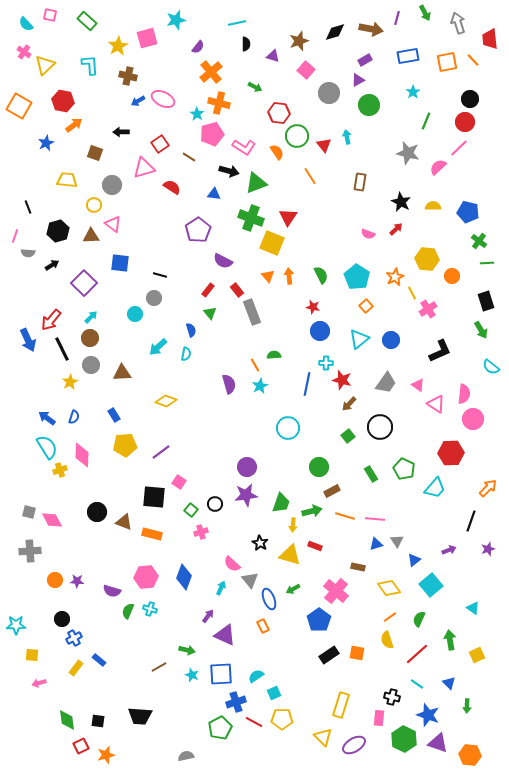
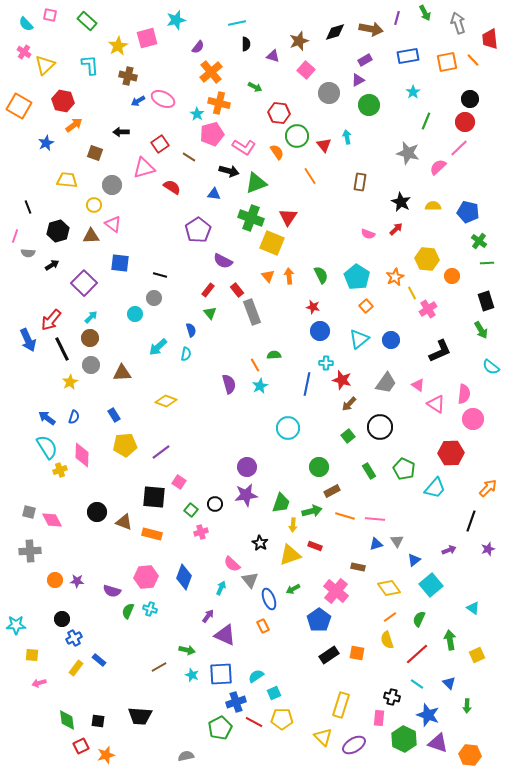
green rectangle at (371, 474): moved 2 px left, 3 px up
yellow triangle at (290, 555): rotated 35 degrees counterclockwise
